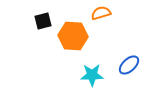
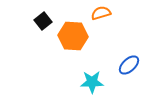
black square: rotated 24 degrees counterclockwise
cyan star: moved 7 px down
